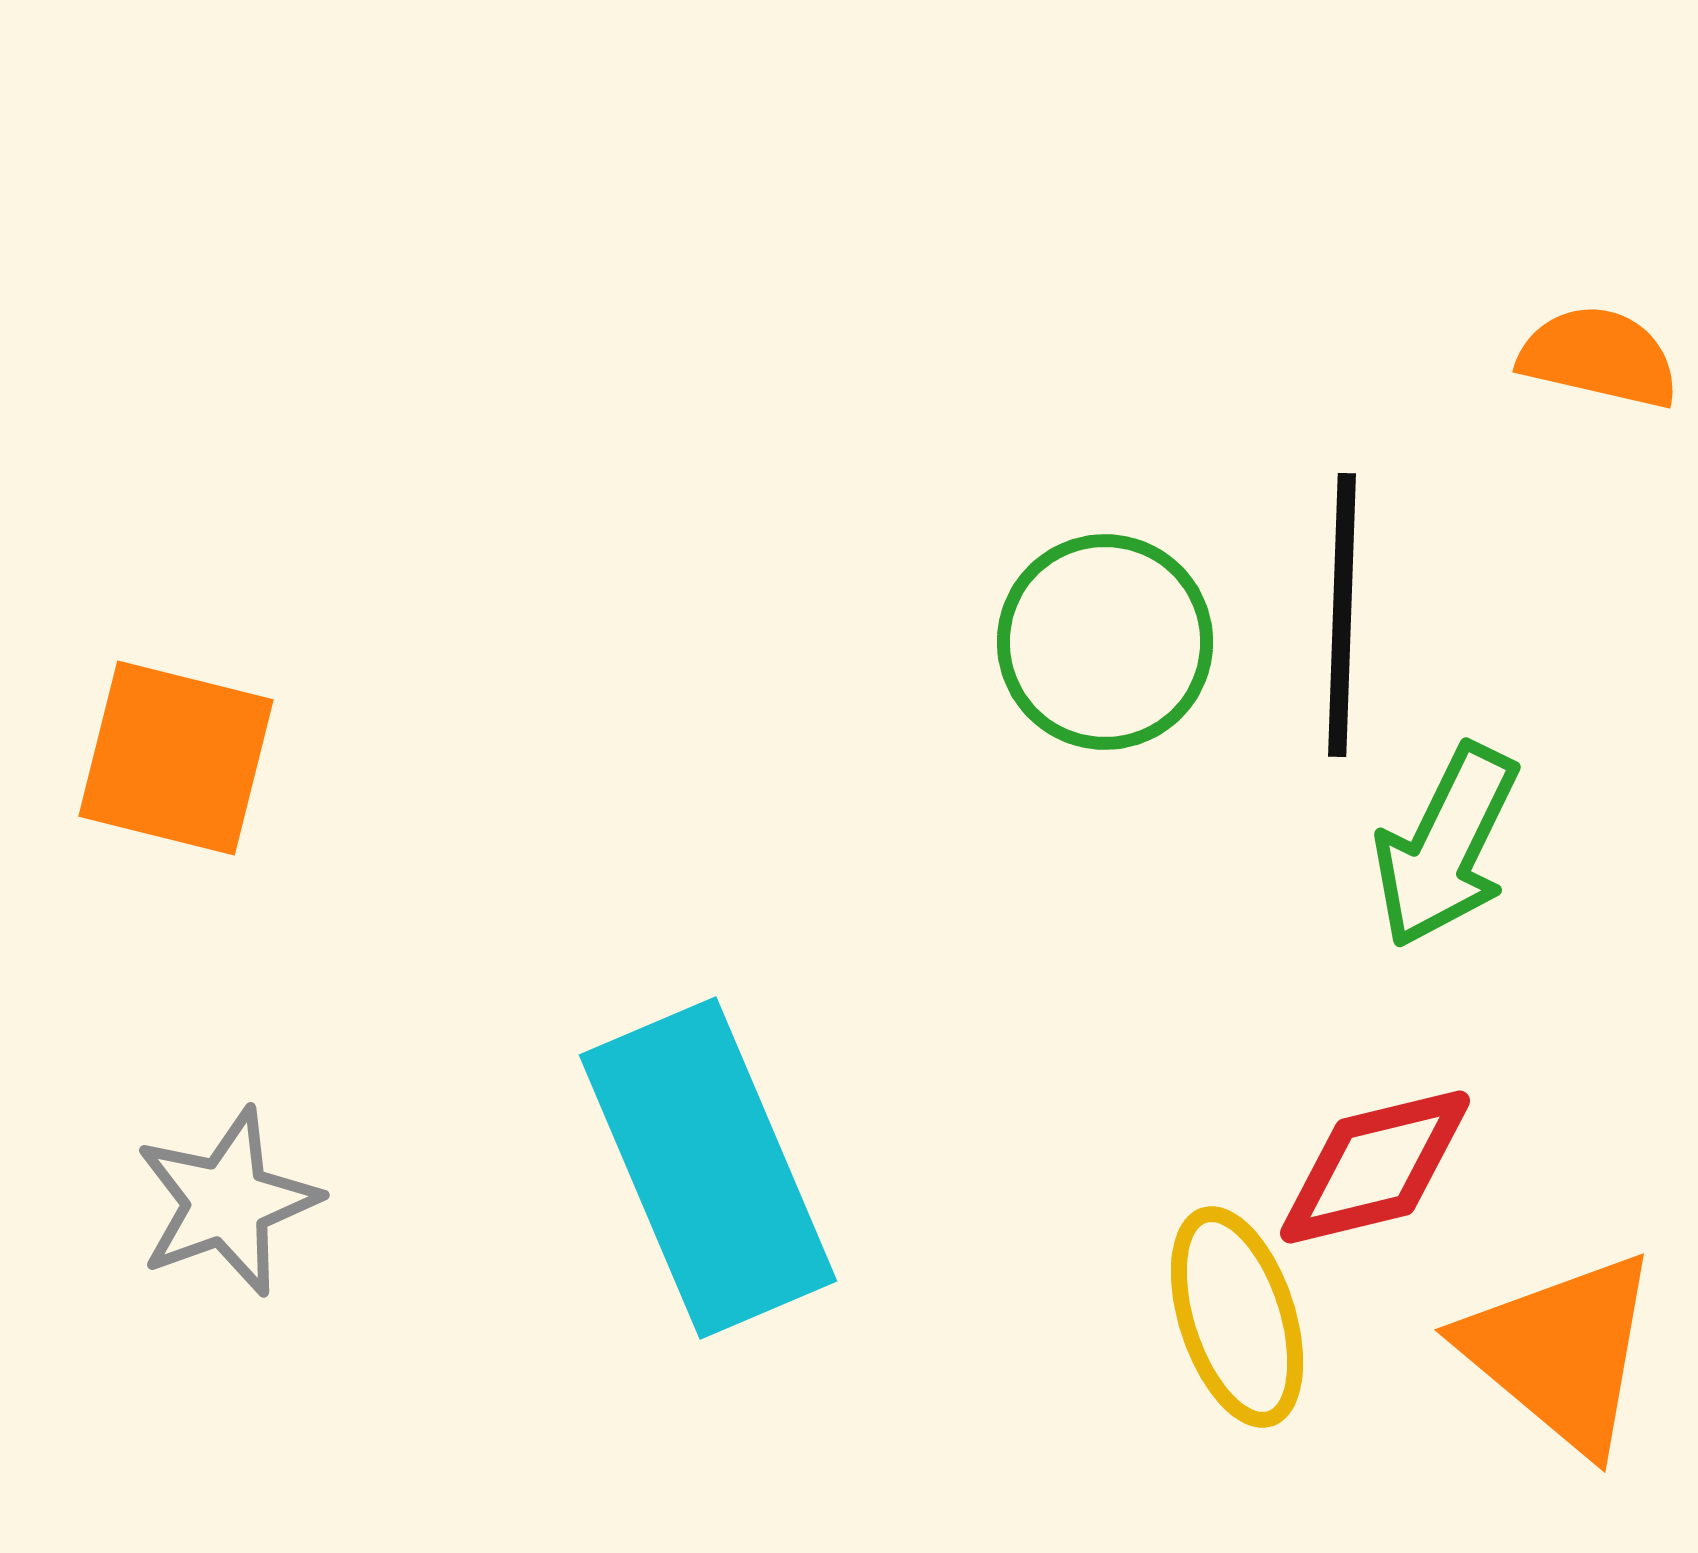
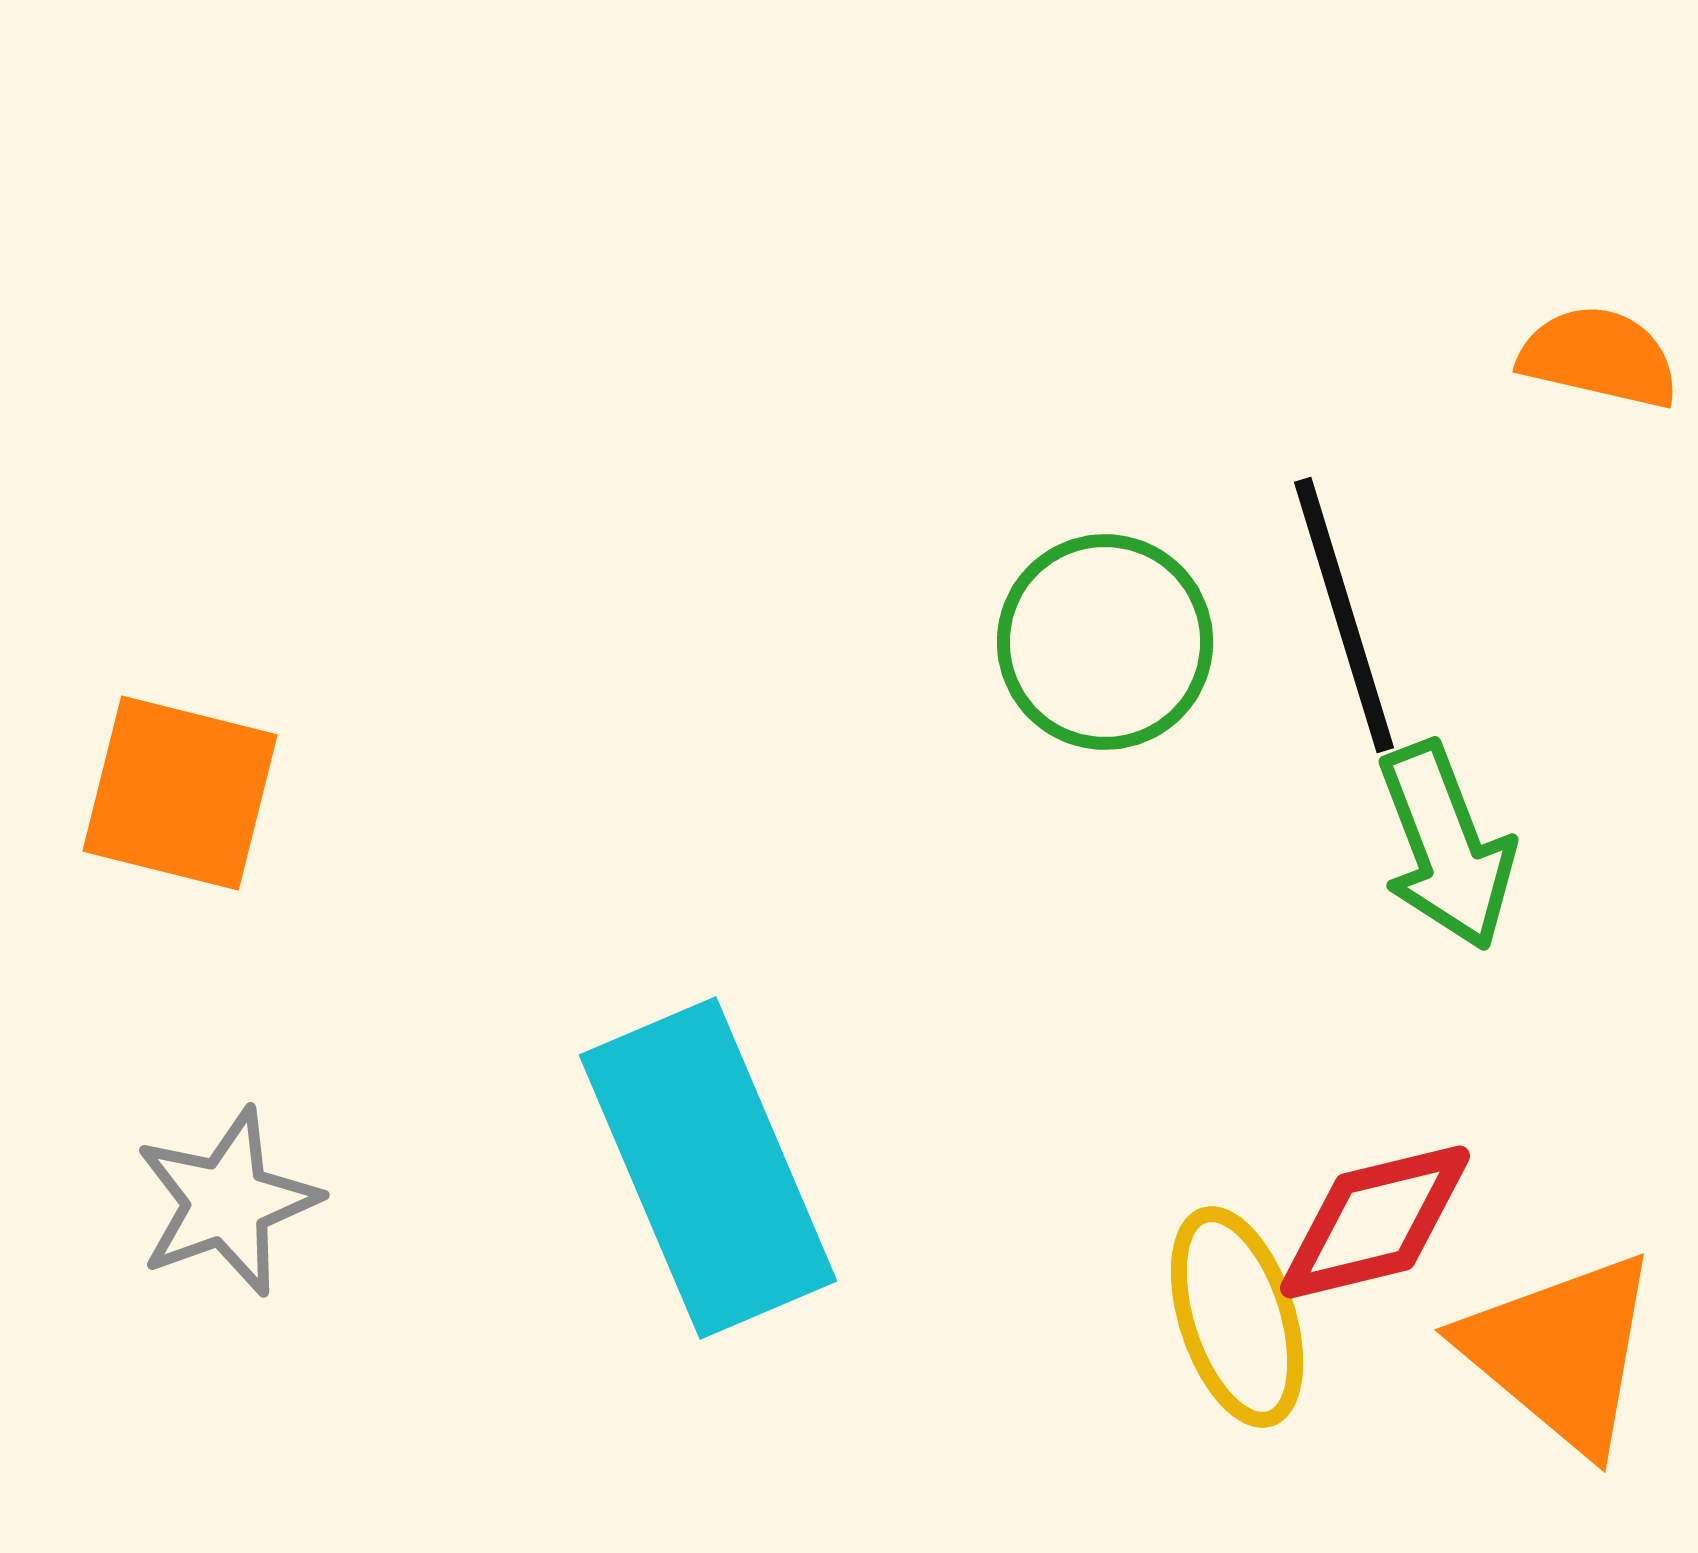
black line: moved 2 px right; rotated 19 degrees counterclockwise
orange square: moved 4 px right, 35 px down
green arrow: rotated 47 degrees counterclockwise
red diamond: moved 55 px down
